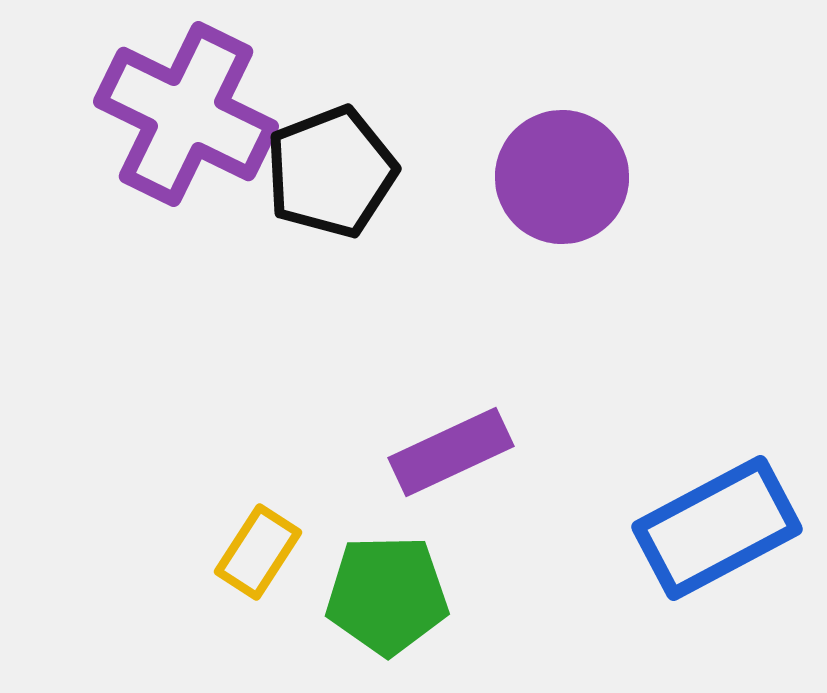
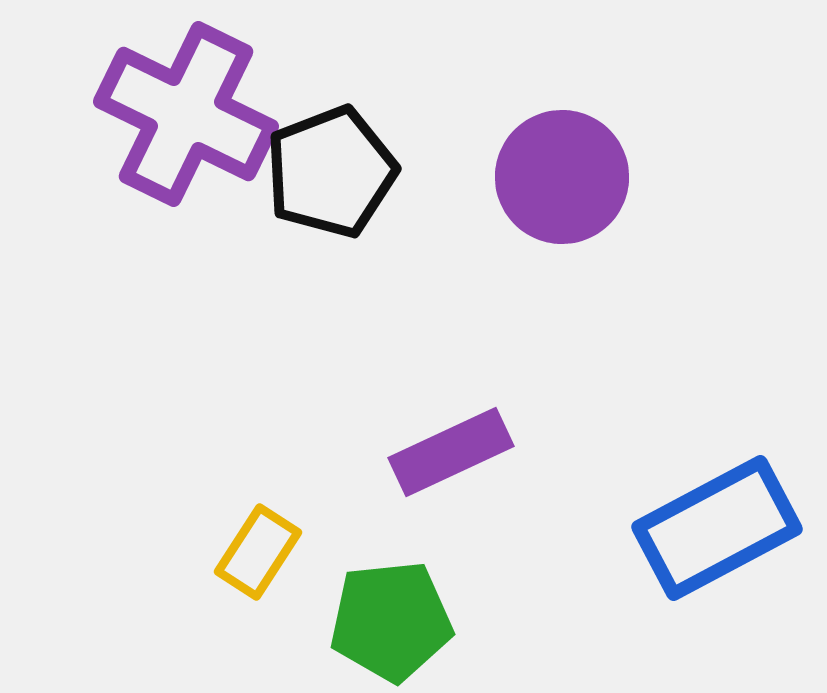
green pentagon: moved 4 px right, 26 px down; rotated 5 degrees counterclockwise
